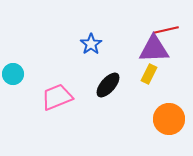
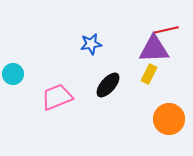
blue star: rotated 25 degrees clockwise
